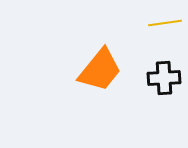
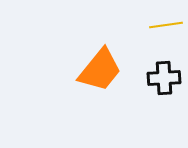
yellow line: moved 1 px right, 2 px down
